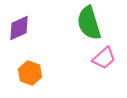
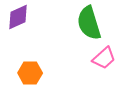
purple diamond: moved 1 px left, 11 px up
orange hexagon: rotated 20 degrees counterclockwise
